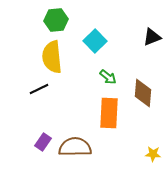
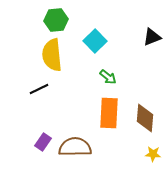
yellow semicircle: moved 2 px up
brown diamond: moved 2 px right, 25 px down
